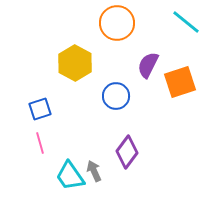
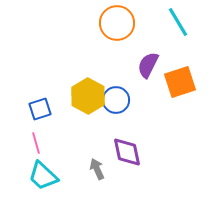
cyan line: moved 8 px left; rotated 20 degrees clockwise
yellow hexagon: moved 13 px right, 33 px down
blue circle: moved 4 px down
pink line: moved 4 px left
purple diamond: rotated 48 degrees counterclockwise
gray arrow: moved 3 px right, 2 px up
cyan trapezoid: moved 27 px left; rotated 12 degrees counterclockwise
